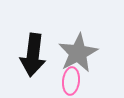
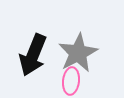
black arrow: rotated 15 degrees clockwise
